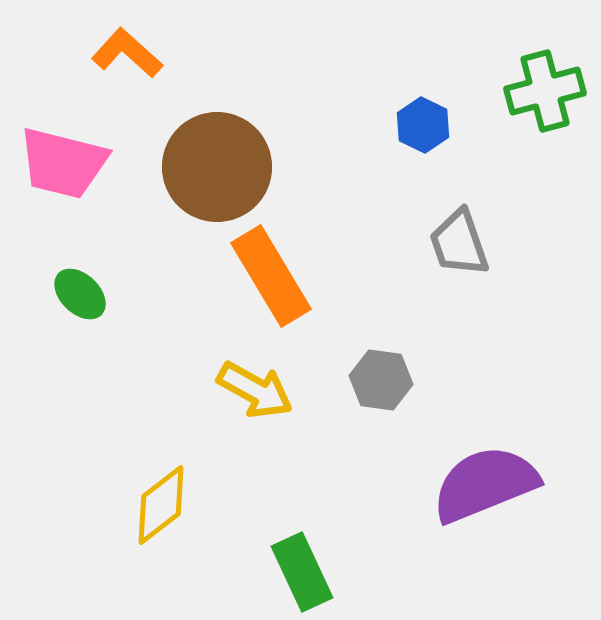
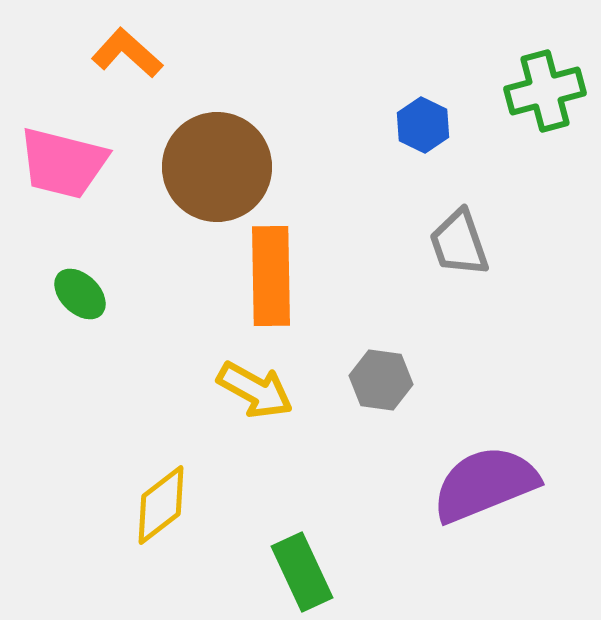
orange rectangle: rotated 30 degrees clockwise
